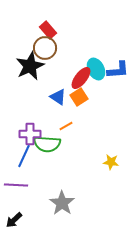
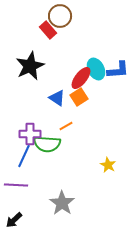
brown circle: moved 15 px right, 32 px up
blue triangle: moved 1 px left, 1 px down
yellow star: moved 3 px left, 3 px down; rotated 21 degrees clockwise
